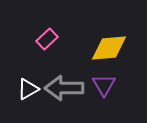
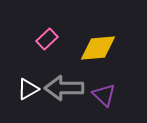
yellow diamond: moved 11 px left
purple triangle: moved 10 px down; rotated 15 degrees counterclockwise
